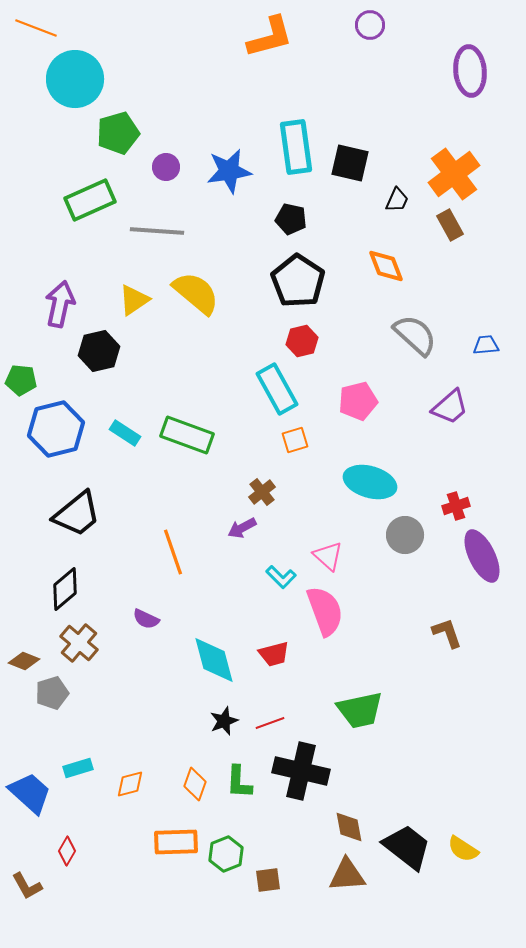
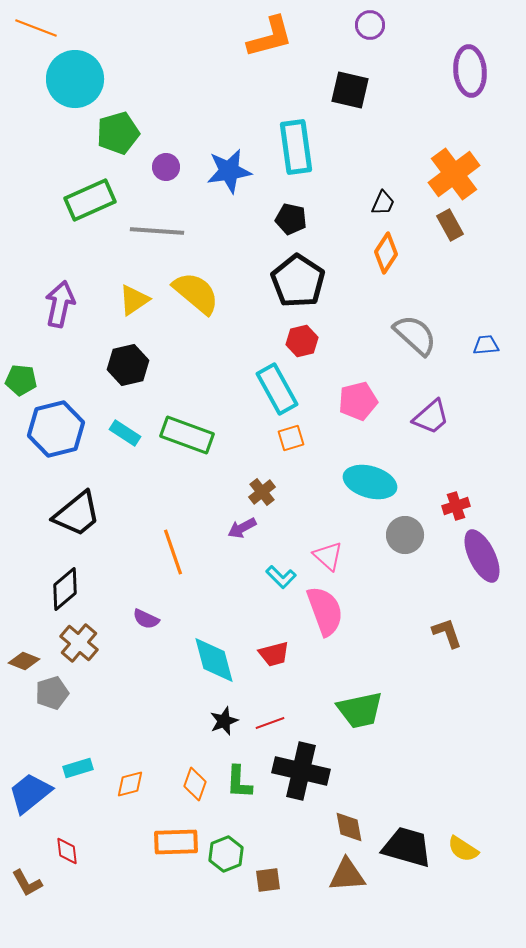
black square at (350, 163): moved 73 px up
black trapezoid at (397, 200): moved 14 px left, 3 px down
orange diamond at (386, 266): moved 13 px up; rotated 54 degrees clockwise
black hexagon at (99, 351): moved 29 px right, 14 px down
purple trapezoid at (450, 407): moved 19 px left, 10 px down
orange square at (295, 440): moved 4 px left, 2 px up
blue trapezoid at (30, 793): rotated 81 degrees counterclockwise
black trapezoid at (407, 847): rotated 22 degrees counterclockwise
red diamond at (67, 851): rotated 36 degrees counterclockwise
brown L-shape at (27, 886): moved 3 px up
